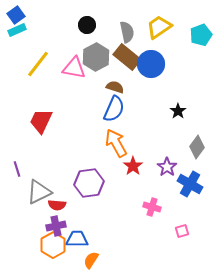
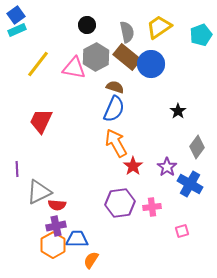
purple line: rotated 14 degrees clockwise
purple hexagon: moved 31 px right, 20 px down
pink cross: rotated 24 degrees counterclockwise
